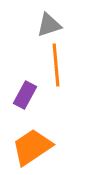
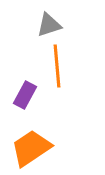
orange line: moved 1 px right, 1 px down
orange trapezoid: moved 1 px left, 1 px down
